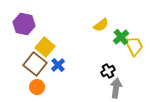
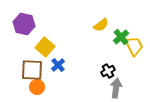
brown square: moved 3 px left, 6 px down; rotated 35 degrees counterclockwise
